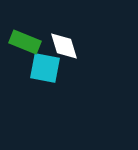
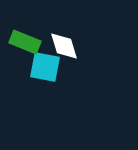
cyan square: moved 1 px up
